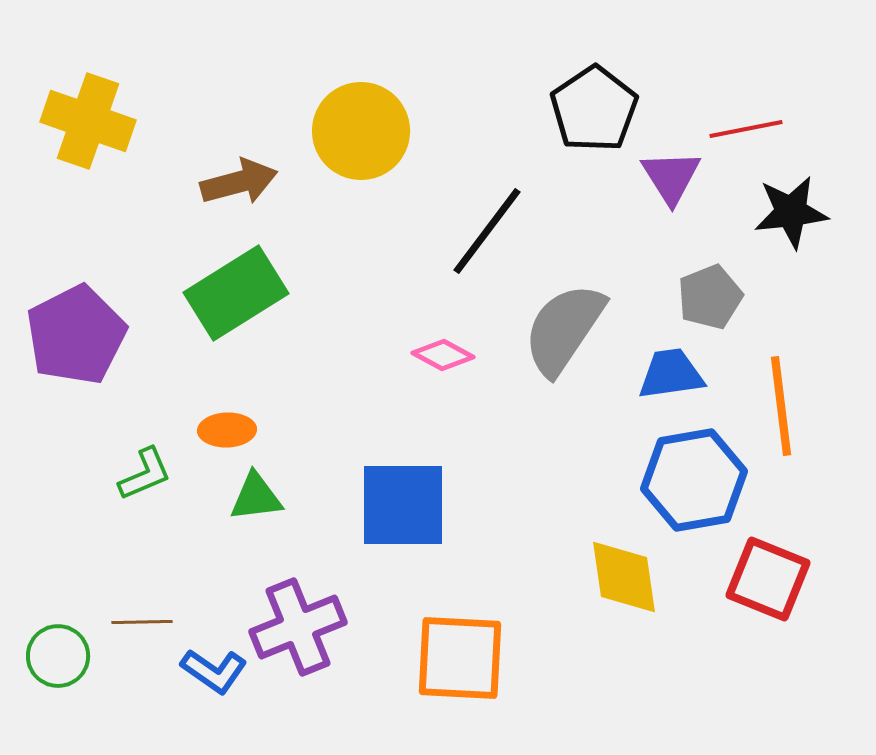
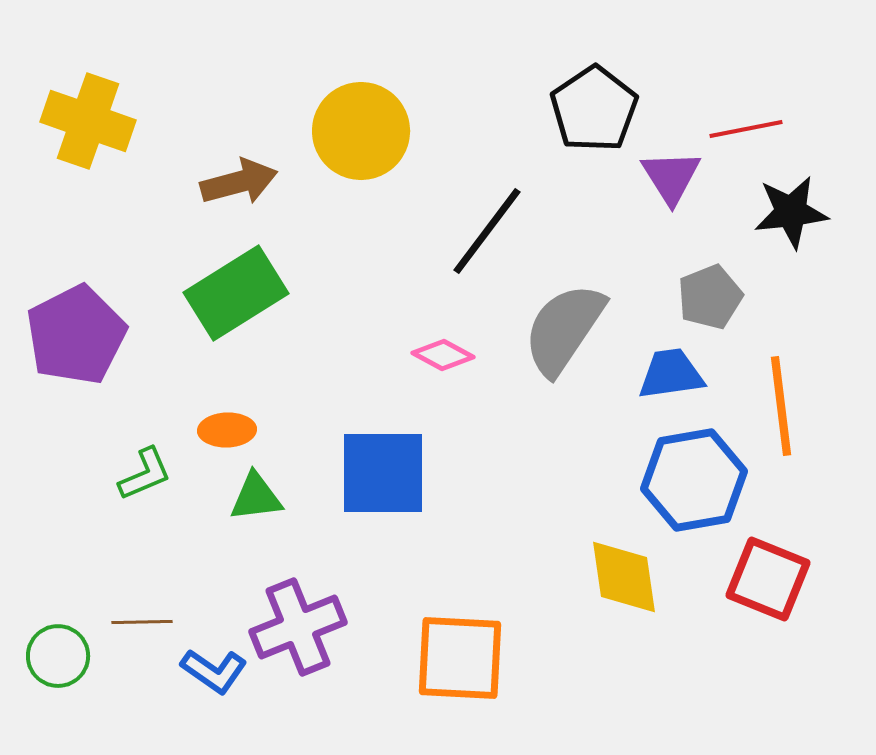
blue square: moved 20 px left, 32 px up
